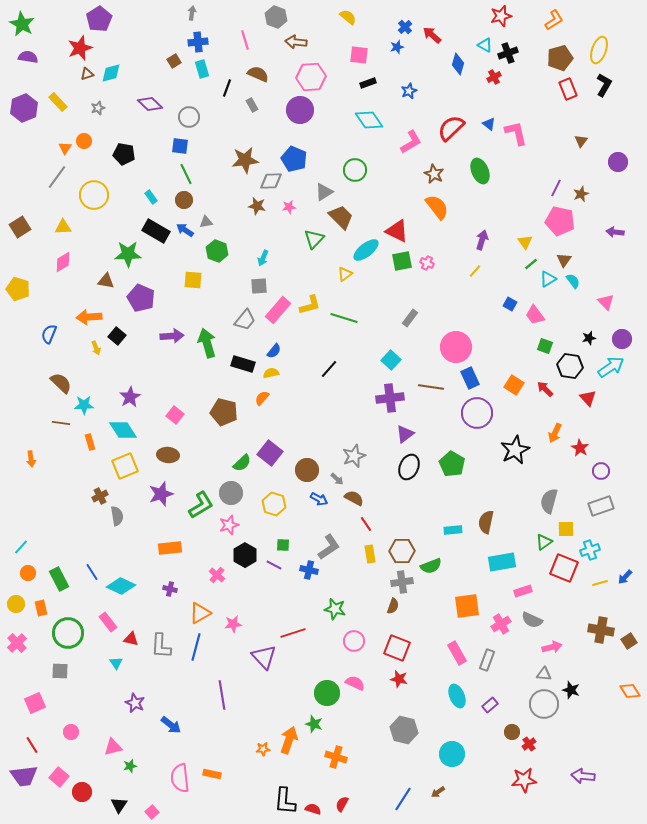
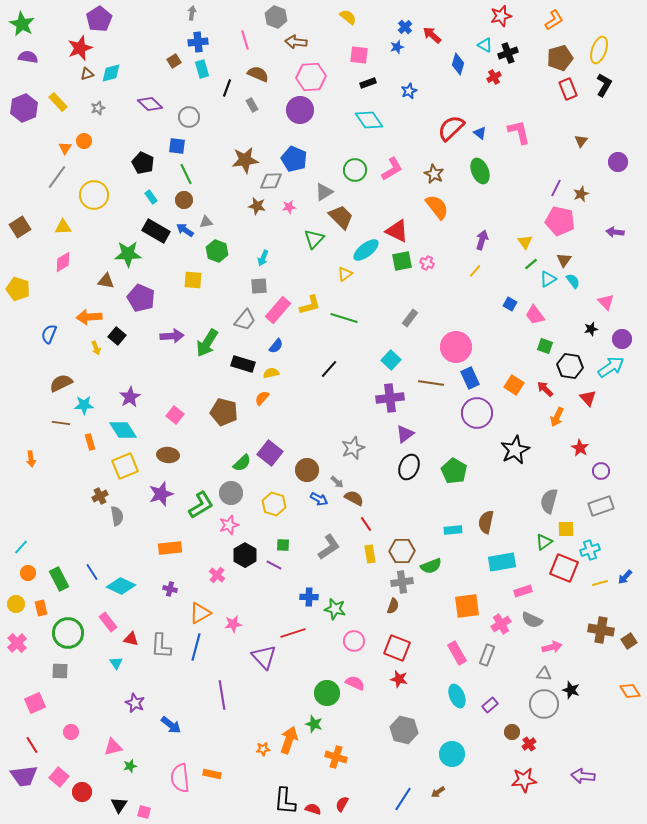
blue triangle at (489, 124): moved 9 px left, 9 px down
pink L-shape at (516, 133): moved 3 px right, 1 px up
pink L-shape at (411, 142): moved 19 px left, 27 px down
blue square at (180, 146): moved 3 px left
black pentagon at (124, 154): moved 19 px right, 9 px down; rotated 15 degrees clockwise
black star at (589, 338): moved 2 px right, 9 px up
green arrow at (207, 343): rotated 132 degrees counterclockwise
blue semicircle at (274, 351): moved 2 px right, 5 px up
brown semicircle at (61, 383): rotated 70 degrees counterclockwise
brown line at (431, 387): moved 4 px up
orange arrow at (555, 433): moved 2 px right, 16 px up
gray star at (354, 456): moved 1 px left, 8 px up
green pentagon at (452, 464): moved 2 px right, 7 px down
gray arrow at (337, 479): moved 3 px down
blue cross at (309, 570): moved 27 px down; rotated 12 degrees counterclockwise
gray rectangle at (487, 660): moved 5 px up
pink square at (152, 812): moved 8 px left; rotated 32 degrees counterclockwise
